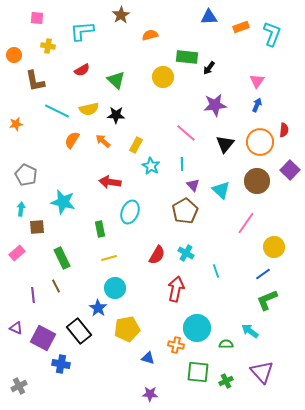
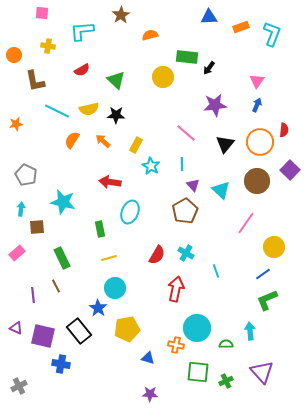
pink square at (37, 18): moved 5 px right, 5 px up
cyan arrow at (250, 331): rotated 48 degrees clockwise
purple square at (43, 338): moved 2 px up; rotated 15 degrees counterclockwise
